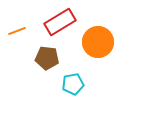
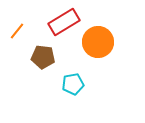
red rectangle: moved 4 px right
orange line: rotated 30 degrees counterclockwise
brown pentagon: moved 4 px left, 1 px up
